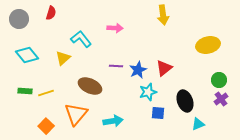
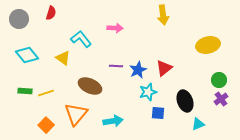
yellow triangle: rotated 42 degrees counterclockwise
orange square: moved 1 px up
